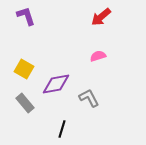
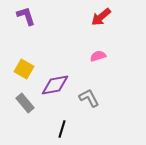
purple diamond: moved 1 px left, 1 px down
